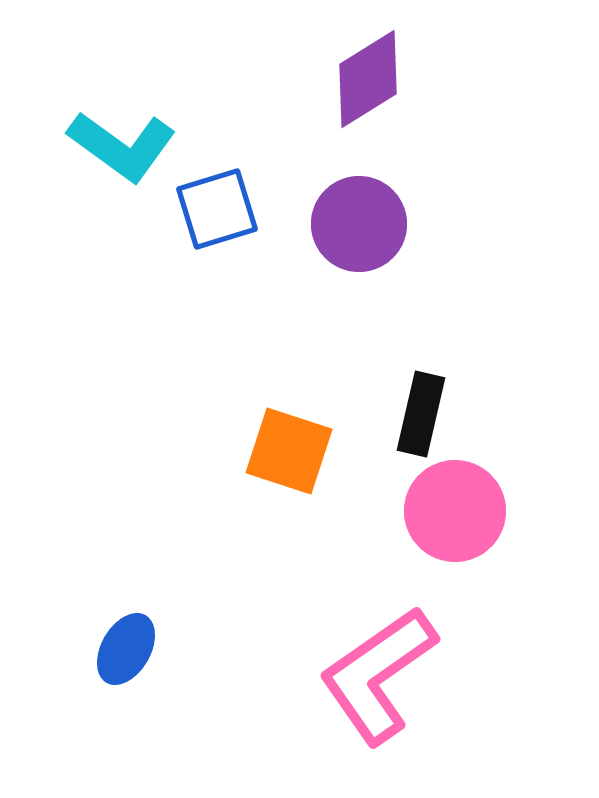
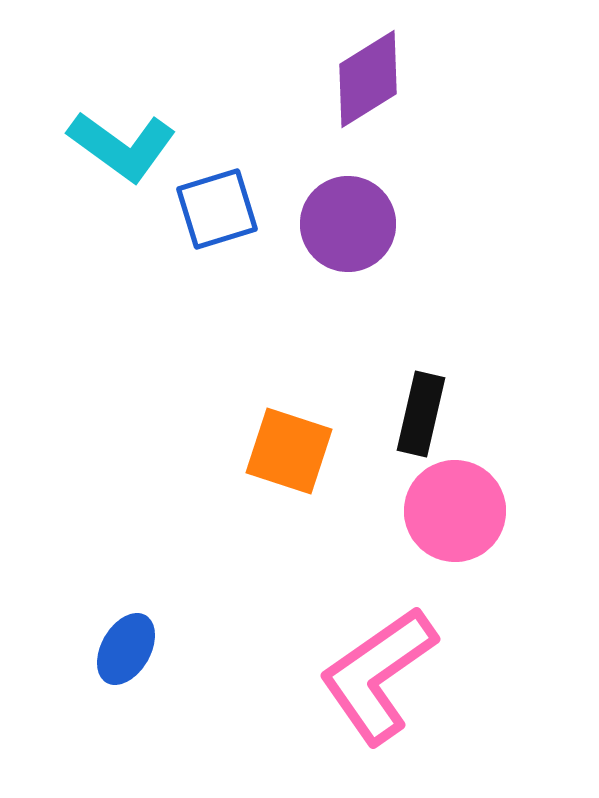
purple circle: moved 11 px left
